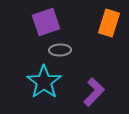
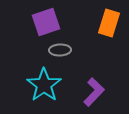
cyan star: moved 3 px down
